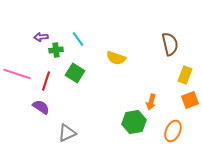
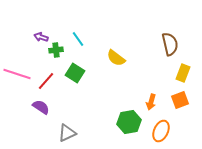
purple arrow: rotated 24 degrees clockwise
yellow semicircle: rotated 18 degrees clockwise
yellow rectangle: moved 2 px left, 2 px up
red line: rotated 24 degrees clockwise
orange square: moved 10 px left
green hexagon: moved 5 px left
orange ellipse: moved 12 px left
